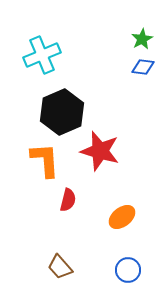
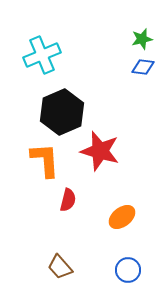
green star: rotated 15 degrees clockwise
